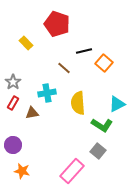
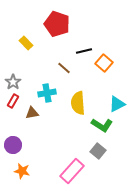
red rectangle: moved 2 px up
